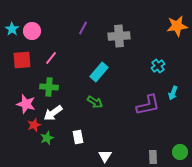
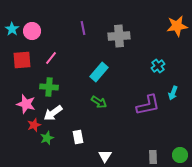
purple line: rotated 40 degrees counterclockwise
green arrow: moved 4 px right
green circle: moved 3 px down
